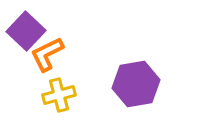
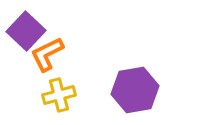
purple hexagon: moved 1 px left, 6 px down
